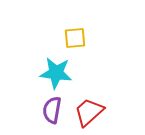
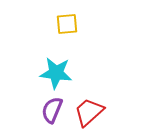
yellow square: moved 8 px left, 14 px up
purple semicircle: rotated 12 degrees clockwise
